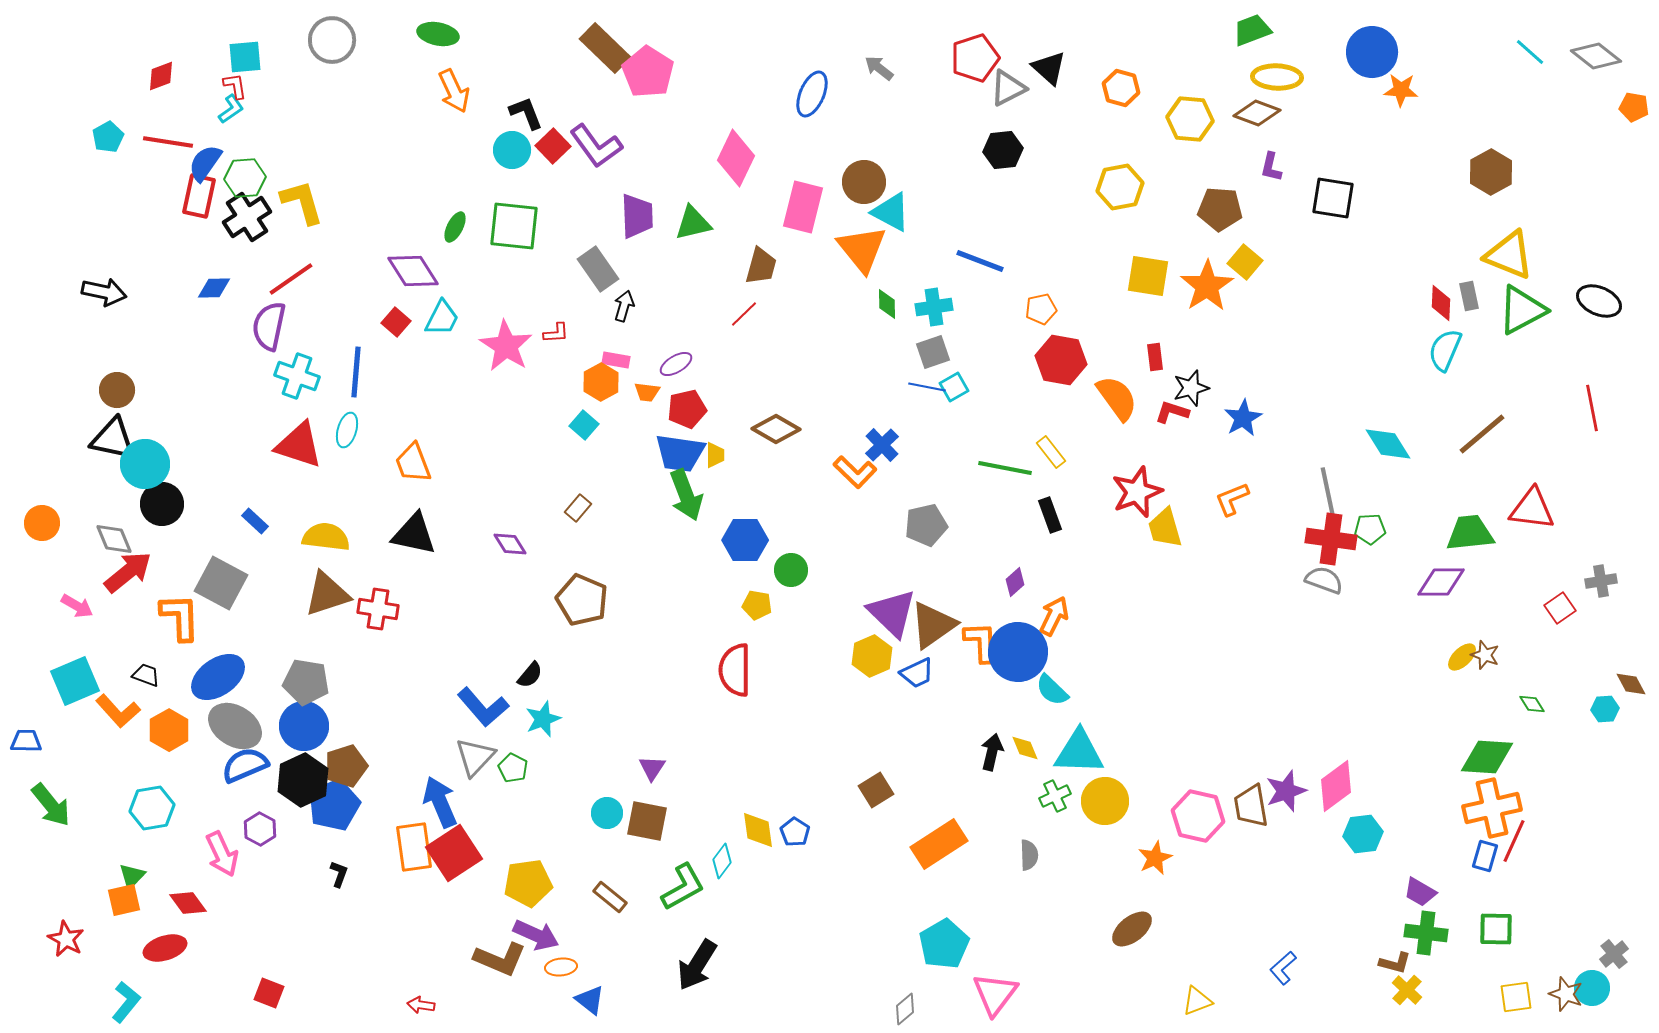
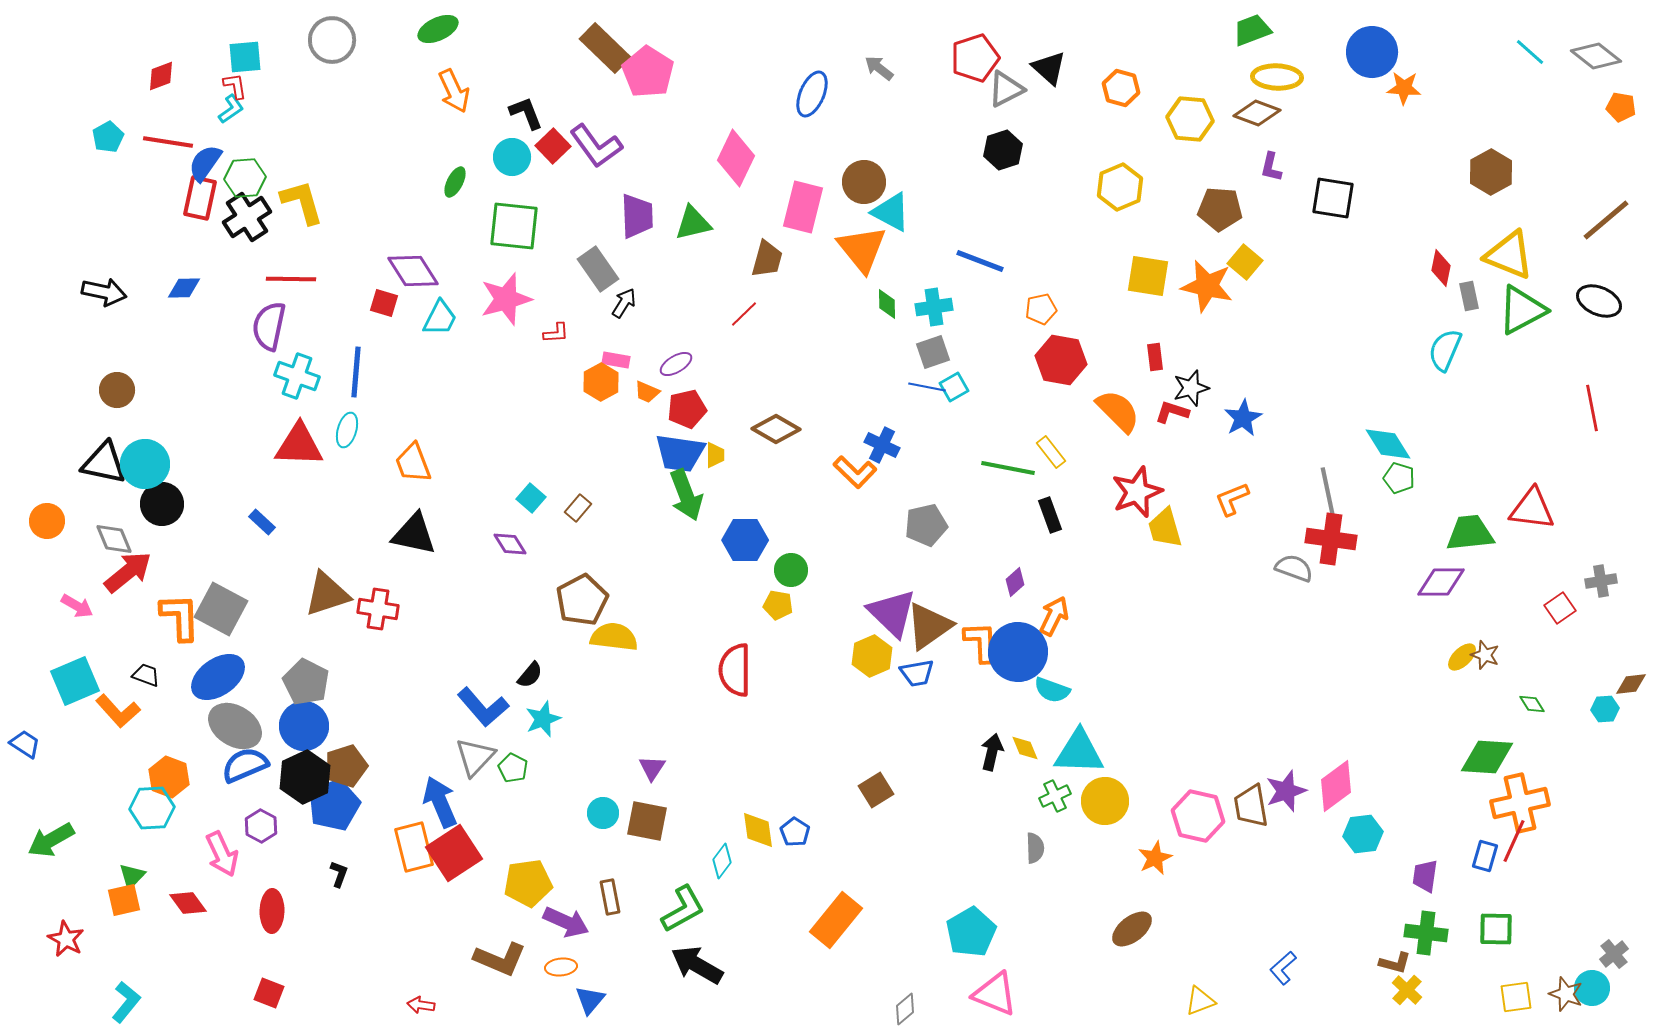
green ellipse at (438, 34): moved 5 px up; rotated 36 degrees counterclockwise
gray triangle at (1008, 88): moved 2 px left, 1 px down
orange star at (1401, 90): moved 3 px right, 2 px up
orange pentagon at (1634, 107): moved 13 px left
cyan circle at (512, 150): moved 7 px down
black hexagon at (1003, 150): rotated 12 degrees counterclockwise
yellow hexagon at (1120, 187): rotated 12 degrees counterclockwise
red rectangle at (199, 196): moved 1 px right, 2 px down
green ellipse at (455, 227): moved 45 px up
brown trapezoid at (761, 266): moved 6 px right, 7 px up
red line at (291, 279): rotated 36 degrees clockwise
orange star at (1207, 286): rotated 26 degrees counterclockwise
blue diamond at (214, 288): moved 30 px left
red diamond at (1441, 303): moved 35 px up; rotated 9 degrees clockwise
black arrow at (624, 306): moved 3 px up; rotated 16 degrees clockwise
cyan trapezoid at (442, 318): moved 2 px left
red square at (396, 322): moved 12 px left, 19 px up; rotated 24 degrees counterclockwise
pink star at (506, 346): moved 47 px up; rotated 24 degrees clockwise
orange trapezoid at (647, 392): rotated 16 degrees clockwise
orange semicircle at (1117, 398): moved 1 px right, 13 px down; rotated 9 degrees counterclockwise
cyan square at (584, 425): moved 53 px left, 73 px down
brown line at (1482, 434): moved 124 px right, 214 px up
black triangle at (113, 439): moved 9 px left, 24 px down
red triangle at (299, 445): rotated 16 degrees counterclockwise
blue cross at (882, 445): rotated 20 degrees counterclockwise
green line at (1005, 468): moved 3 px right
blue rectangle at (255, 521): moved 7 px right, 1 px down
orange circle at (42, 523): moved 5 px right, 2 px up
green pentagon at (1370, 529): moved 29 px right, 51 px up; rotated 20 degrees clockwise
yellow semicircle at (326, 537): moved 288 px right, 100 px down
gray semicircle at (1324, 580): moved 30 px left, 12 px up
gray square at (221, 583): moved 26 px down
brown pentagon at (582, 600): rotated 21 degrees clockwise
yellow pentagon at (757, 605): moved 21 px right
brown triangle at (933, 625): moved 4 px left, 1 px down
blue trapezoid at (917, 673): rotated 15 degrees clockwise
gray pentagon at (306, 682): rotated 18 degrees clockwise
brown diamond at (1631, 684): rotated 68 degrees counterclockwise
cyan semicircle at (1052, 690): rotated 24 degrees counterclockwise
orange hexagon at (169, 730): moved 47 px down; rotated 9 degrees counterclockwise
blue trapezoid at (26, 741): moved 1 px left, 3 px down; rotated 32 degrees clockwise
black hexagon at (303, 780): moved 2 px right, 3 px up
green arrow at (51, 805): moved 35 px down; rotated 99 degrees clockwise
cyan hexagon at (152, 808): rotated 6 degrees clockwise
orange cross at (1492, 808): moved 28 px right, 5 px up
cyan circle at (607, 813): moved 4 px left
purple hexagon at (260, 829): moved 1 px right, 3 px up
orange rectangle at (939, 844): moved 103 px left, 76 px down; rotated 18 degrees counterclockwise
orange rectangle at (414, 847): rotated 6 degrees counterclockwise
gray semicircle at (1029, 855): moved 6 px right, 7 px up
green L-shape at (683, 887): moved 22 px down
purple trapezoid at (1420, 892): moved 5 px right, 16 px up; rotated 68 degrees clockwise
brown rectangle at (610, 897): rotated 40 degrees clockwise
purple arrow at (536, 935): moved 30 px right, 13 px up
cyan pentagon at (944, 944): moved 27 px right, 12 px up
red ellipse at (165, 948): moved 107 px right, 37 px up; rotated 72 degrees counterclockwise
black arrow at (697, 965): rotated 88 degrees clockwise
pink triangle at (995, 994): rotated 45 degrees counterclockwise
blue triangle at (590, 1000): rotated 32 degrees clockwise
yellow triangle at (1197, 1001): moved 3 px right
